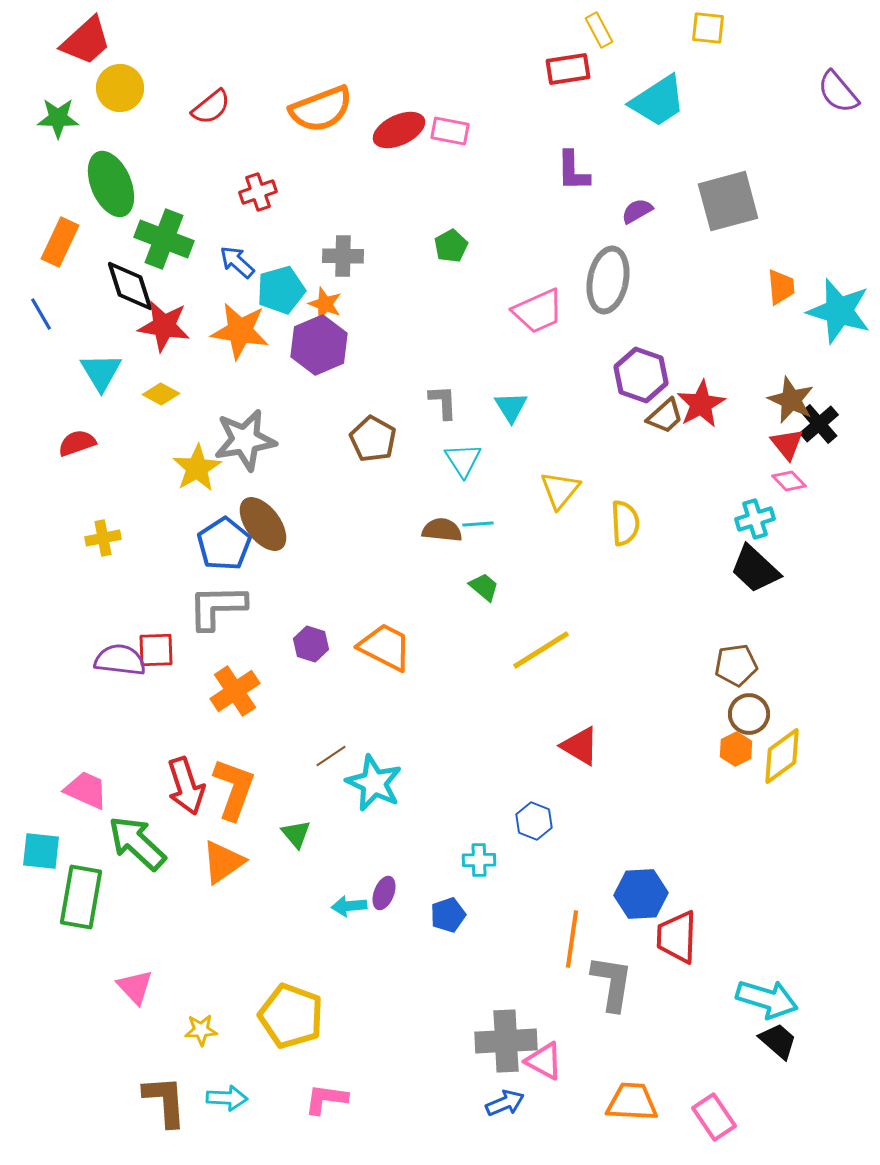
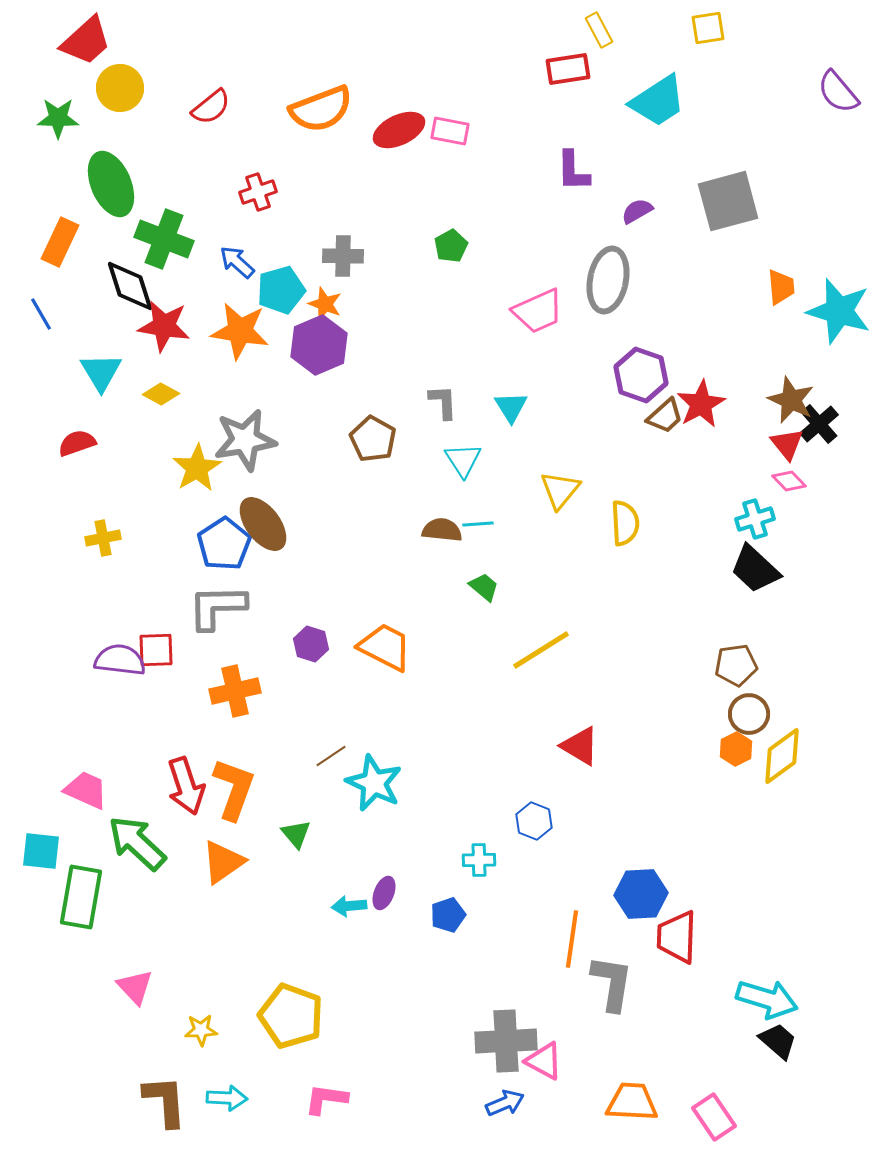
yellow square at (708, 28): rotated 15 degrees counterclockwise
orange cross at (235, 691): rotated 21 degrees clockwise
